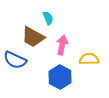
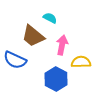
cyan semicircle: moved 2 px right; rotated 40 degrees counterclockwise
brown trapezoid: moved 1 px up; rotated 10 degrees clockwise
yellow semicircle: moved 8 px left, 3 px down
blue hexagon: moved 4 px left, 2 px down
